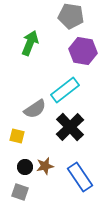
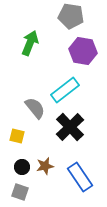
gray semicircle: moved 1 px up; rotated 95 degrees counterclockwise
black circle: moved 3 px left
